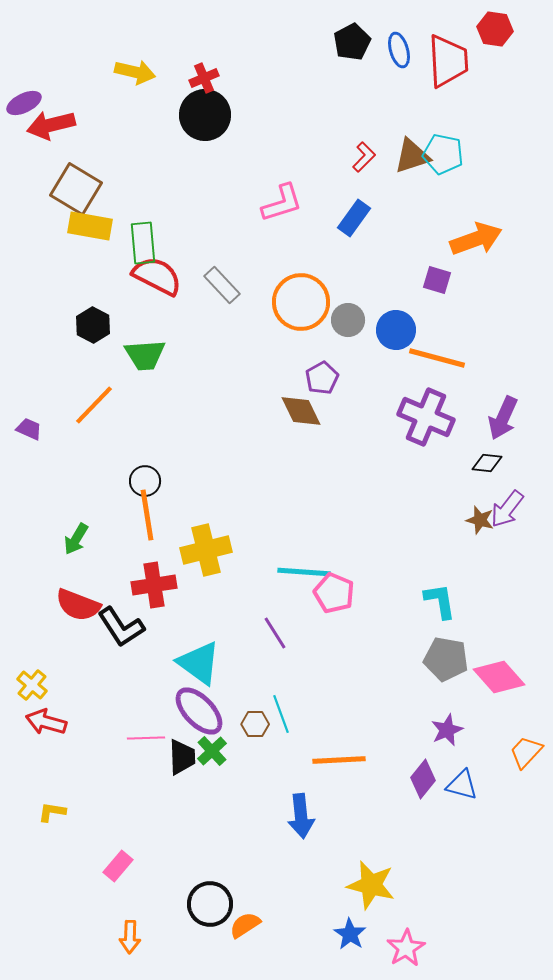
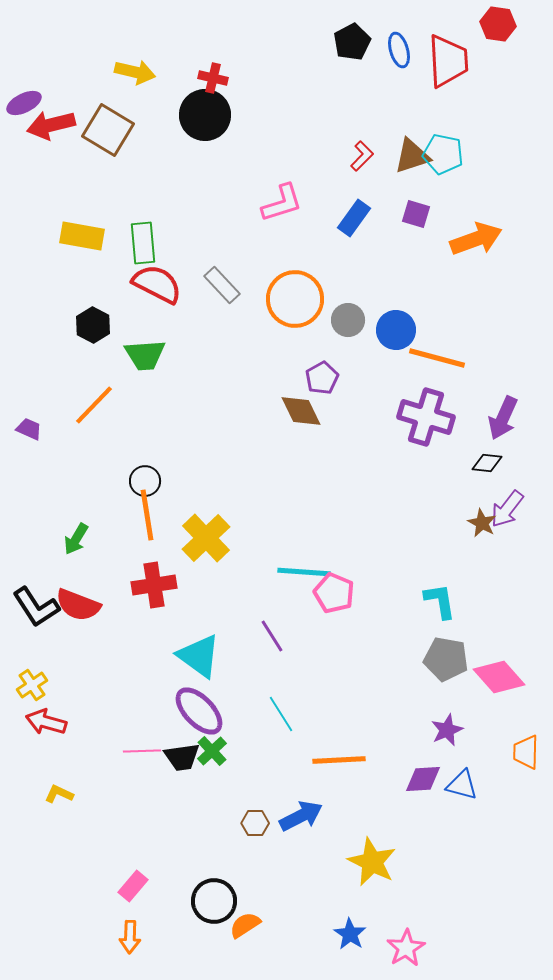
red hexagon at (495, 29): moved 3 px right, 5 px up
red cross at (204, 78): moved 9 px right; rotated 36 degrees clockwise
red L-shape at (364, 157): moved 2 px left, 1 px up
brown square at (76, 189): moved 32 px right, 59 px up
yellow rectangle at (90, 226): moved 8 px left, 10 px down
red semicircle at (157, 276): moved 8 px down
purple square at (437, 280): moved 21 px left, 66 px up
orange circle at (301, 302): moved 6 px left, 3 px up
purple cross at (426, 417): rotated 6 degrees counterclockwise
brown star at (480, 520): moved 2 px right, 3 px down; rotated 12 degrees clockwise
yellow cross at (206, 550): moved 12 px up; rotated 30 degrees counterclockwise
black L-shape at (121, 627): moved 85 px left, 20 px up
purple line at (275, 633): moved 3 px left, 3 px down
cyan triangle at (199, 663): moved 7 px up
yellow cross at (32, 685): rotated 16 degrees clockwise
cyan line at (281, 714): rotated 12 degrees counterclockwise
brown hexagon at (255, 724): moved 99 px down
pink line at (146, 738): moved 4 px left, 13 px down
orange trapezoid at (526, 752): rotated 42 degrees counterclockwise
black trapezoid at (182, 757): rotated 84 degrees clockwise
purple diamond at (423, 779): rotated 48 degrees clockwise
yellow L-shape at (52, 812): moved 7 px right, 18 px up; rotated 16 degrees clockwise
blue arrow at (301, 816): rotated 111 degrees counterclockwise
pink rectangle at (118, 866): moved 15 px right, 20 px down
yellow star at (371, 885): moved 1 px right, 23 px up; rotated 12 degrees clockwise
black circle at (210, 904): moved 4 px right, 3 px up
